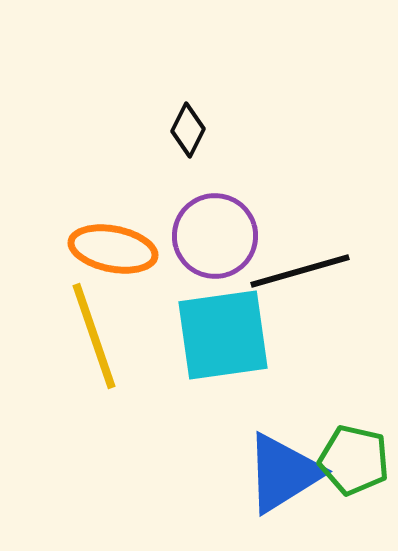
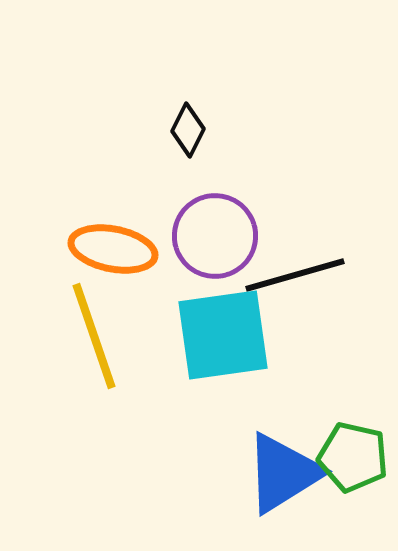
black line: moved 5 px left, 4 px down
green pentagon: moved 1 px left, 3 px up
